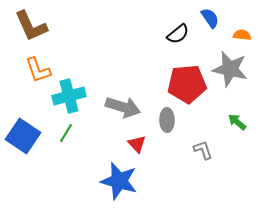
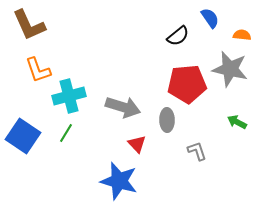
brown L-shape: moved 2 px left, 1 px up
black semicircle: moved 2 px down
green arrow: rotated 12 degrees counterclockwise
gray L-shape: moved 6 px left, 1 px down
